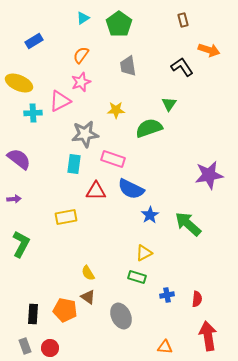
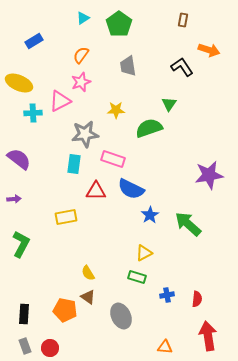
brown rectangle: rotated 24 degrees clockwise
black rectangle: moved 9 px left
